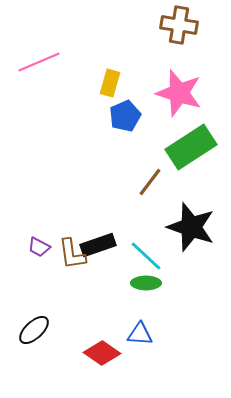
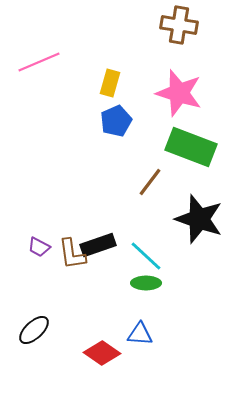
blue pentagon: moved 9 px left, 5 px down
green rectangle: rotated 54 degrees clockwise
black star: moved 8 px right, 8 px up
